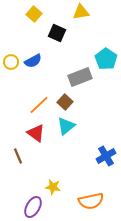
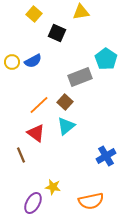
yellow circle: moved 1 px right
brown line: moved 3 px right, 1 px up
purple ellipse: moved 4 px up
